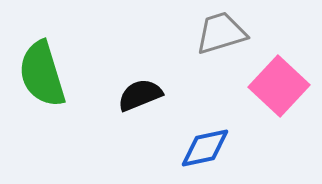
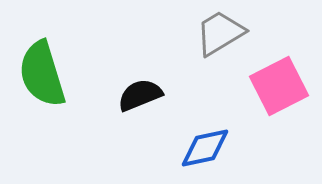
gray trapezoid: moved 1 px left; rotated 14 degrees counterclockwise
pink square: rotated 20 degrees clockwise
